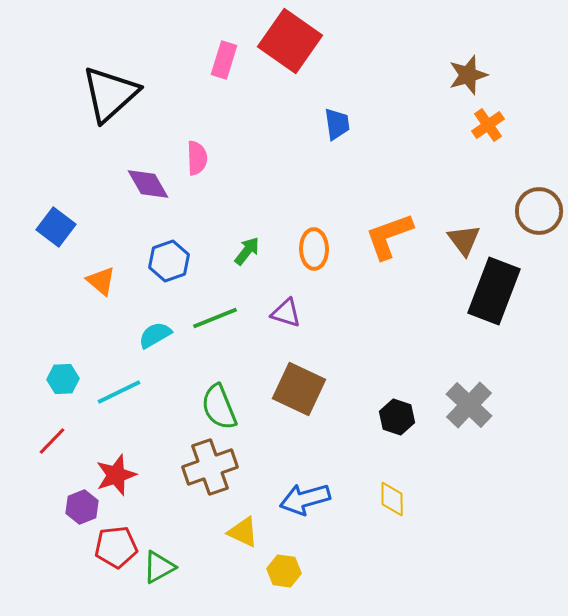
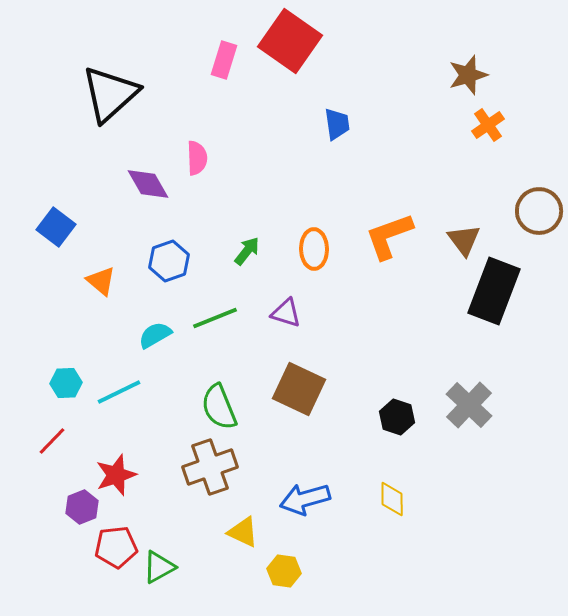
cyan hexagon: moved 3 px right, 4 px down
